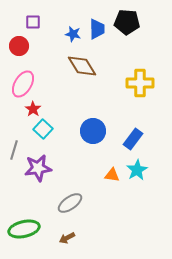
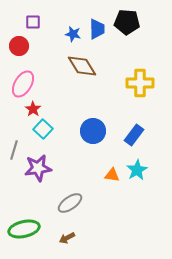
blue rectangle: moved 1 px right, 4 px up
